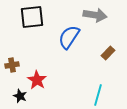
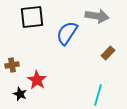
gray arrow: moved 2 px right, 1 px down
blue semicircle: moved 2 px left, 4 px up
black star: moved 2 px up
